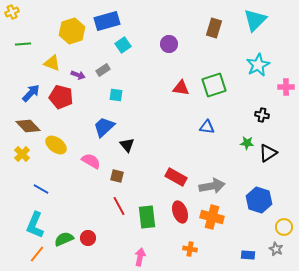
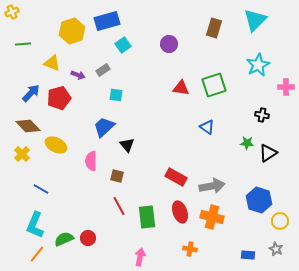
red pentagon at (61, 97): moved 2 px left, 1 px down; rotated 30 degrees counterclockwise
blue triangle at (207, 127): rotated 28 degrees clockwise
yellow ellipse at (56, 145): rotated 10 degrees counterclockwise
pink semicircle at (91, 161): rotated 120 degrees counterclockwise
yellow circle at (284, 227): moved 4 px left, 6 px up
